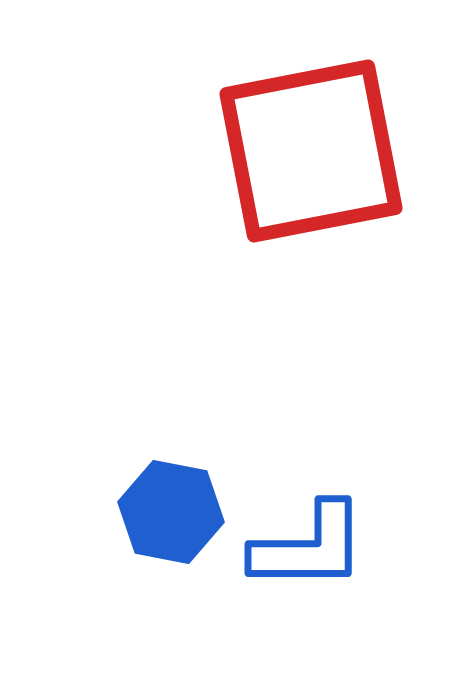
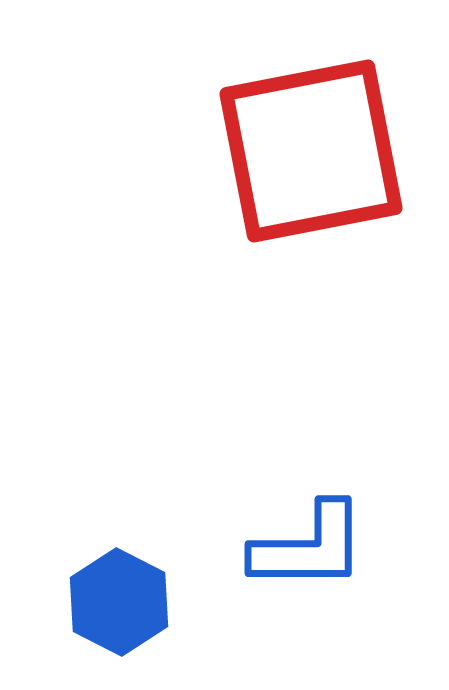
blue hexagon: moved 52 px left, 90 px down; rotated 16 degrees clockwise
